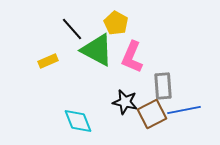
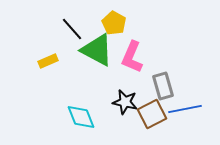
yellow pentagon: moved 2 px left
gray rectangle: rotated 12 degrees counterclockwise
blue line: moved 1 px right, 1 px up
cyan diamond: moved 3 px right, 4 px up
